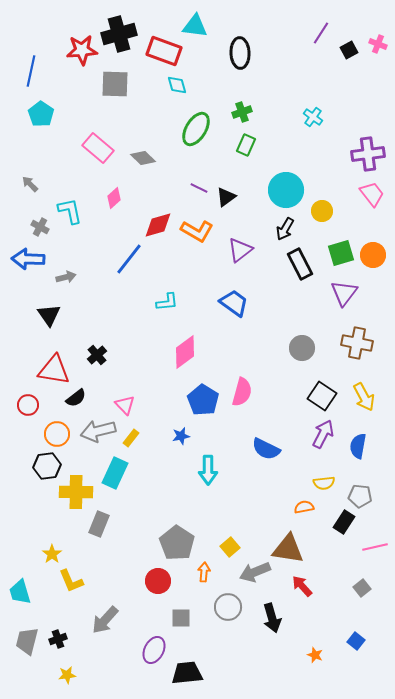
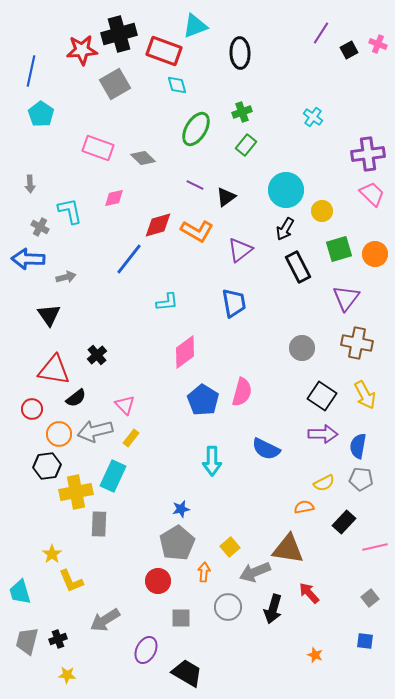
cyan triangle at (195, 26): rotated 28 degrees counterclockwise
gray square at (115, 84): rotated 32 degrees counterclockwise
green rectangle at (246, 145): rotated 15 degrees clockwise
pink rectangle at (98, 148): rotated 20 degrees counterclockwise
gray arrow at (30, 184): rotated 138 degrees counterclockwise
purple line at (199, 188): moved 4 px left, 3 px up
pink trapezoid at (372, 194): rotated 8 degrees counterclockwise
pink diamond at (114, 198): rotated 30 degrees clockwise
green square at (341, 253): moved 2 px left, 4 px up
orange circle at (373, 255): moved 2 px right, 1 px up
black rectangle at (300, 264): moved 2 px left, 3 px down
purple triangle at (344, 293): moved 2 px right, 5 px down
blue trapezoid at (234, 303): rotated 44 degrees clockwise
yellow arrow at (364, 397): moved 1 px right, 2 px up
red circle at (28, 405): moved 4 px right, 4 px down
gray arrow at (98, 431): moved 3 px left
orange circle at (57, 434): moved 2 px right
purple arrow at (323, 434): rotated 64 degrees clockwise
blue star at (181, 436): moved 73 px down
cyan arrow at (208, 470): moved 4 px right, 9 px up
cyan rectangle at (115, 473): moved 2 px left, 3 px down
yellow semicircle at (324, 483): rotated 20 degrees counterclockwise
yellow cross at (76, 492): rotated 12 degrees counterclockwise
gray pentagon at (360, 496): moved 1 px right, 17 px up
black rectangle at (344, 522): rotated 10 degrees clockwise
gray rectangle at (99, 524): rotated 20 degrees counterclockwise
gray pentagon at (177, 543): rotated 8 degrees clockwise
red arrow at (302, 586): moved 7 px right, 7 px down
gray square at (362, 588): moved 8 px right, 10 px down
black arrow at (272, 618): moved 1 px right, 9 px up; rotated 32 degrees clockwise
gray arrow at (105, 620): rotated 16 degrees clockwise
blue square at (356, 641): moved 9 px right; rotated 30 degrees counterclockwise
purple ellipse at (154, 650): moved 8 px left
black trapezoid at (187, 673): rotated 36 degrees clockwise
yellow star at (67, 675): rotated 12 degrees clockwise
